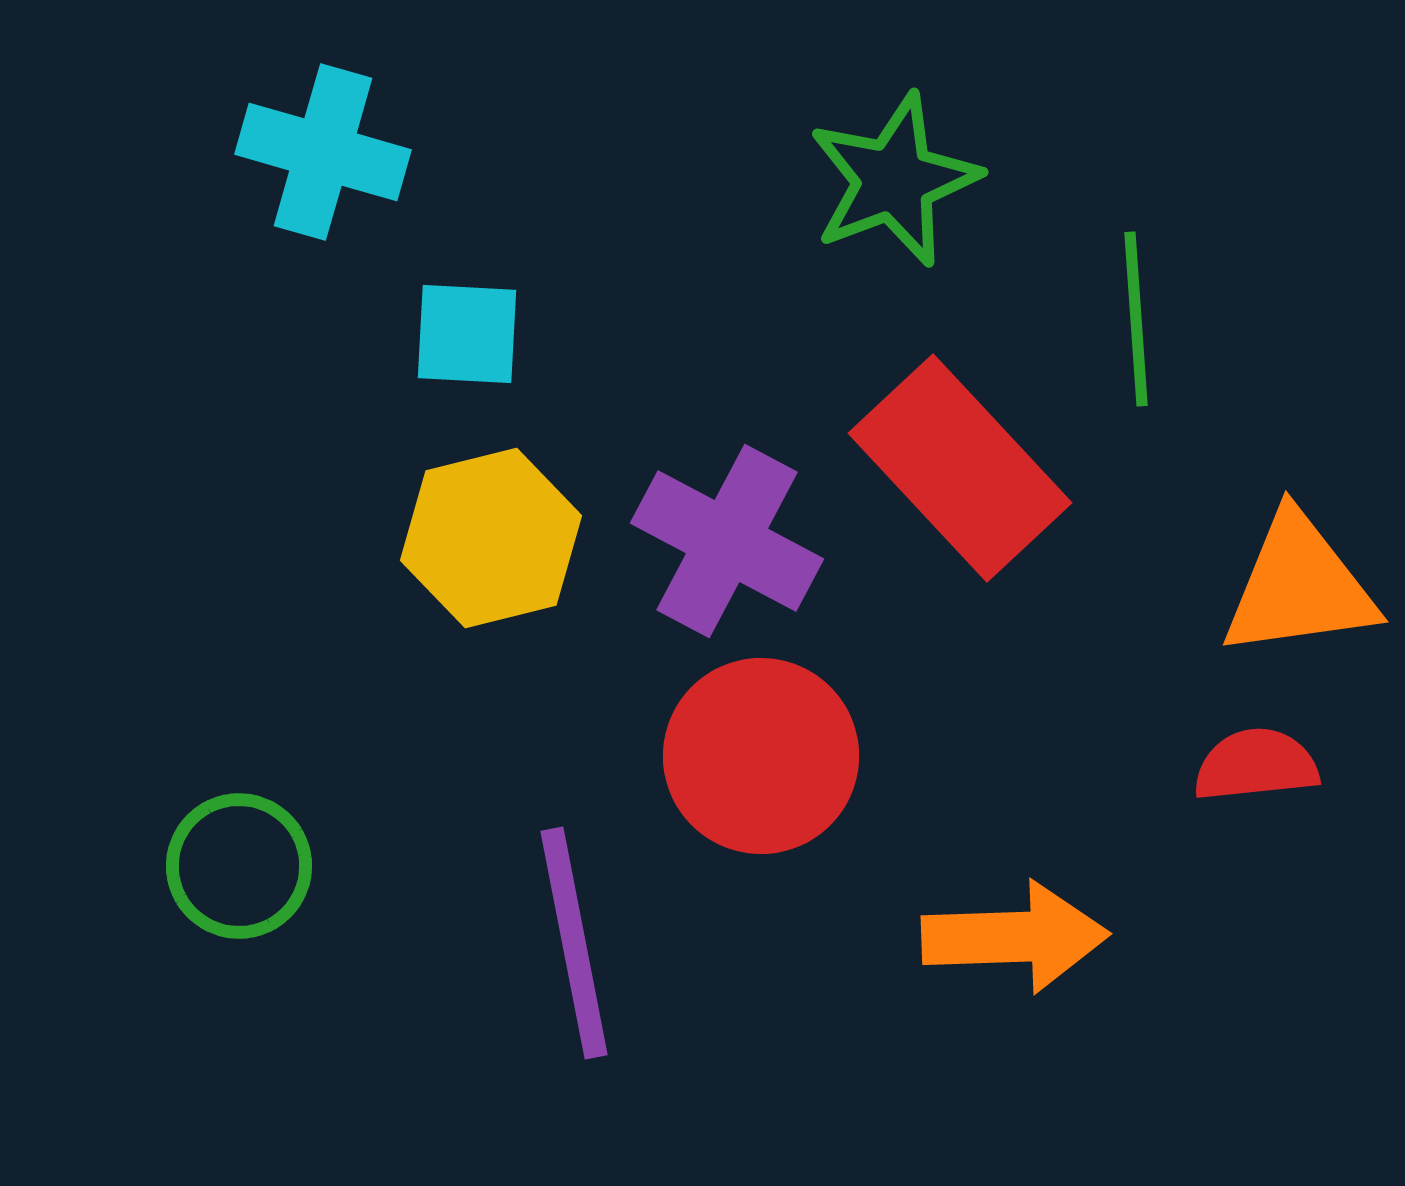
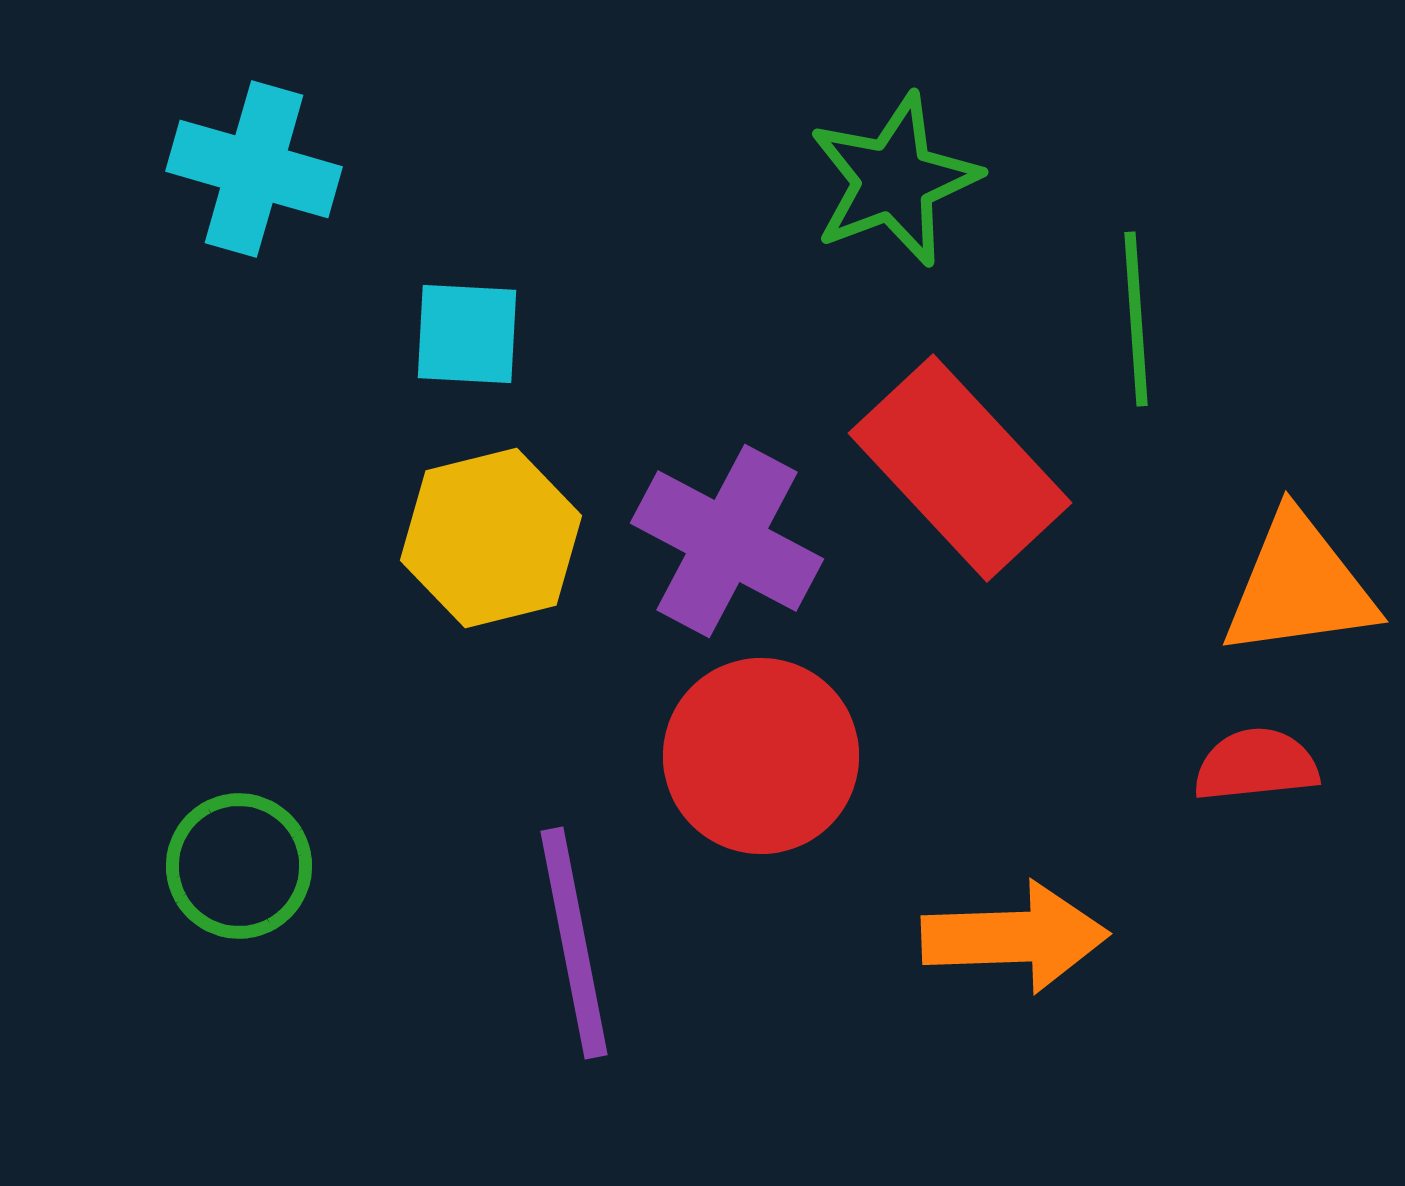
cyan cross: moved 69 px left, 17 px down
